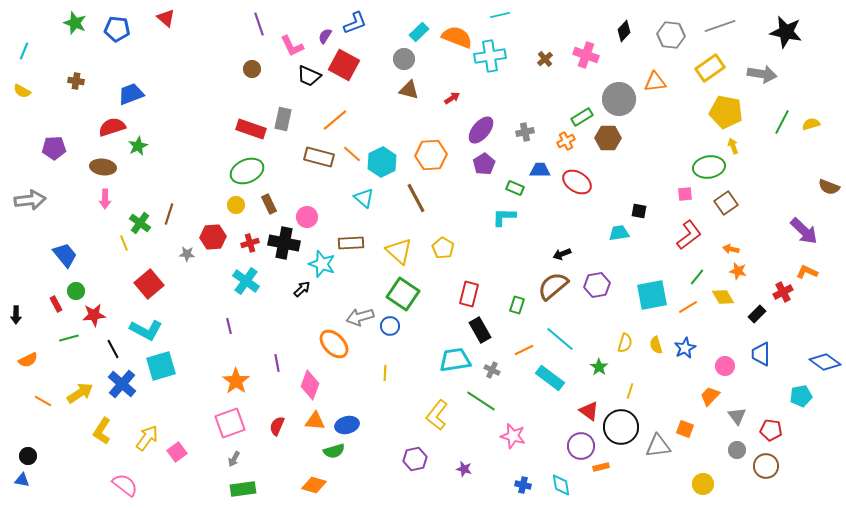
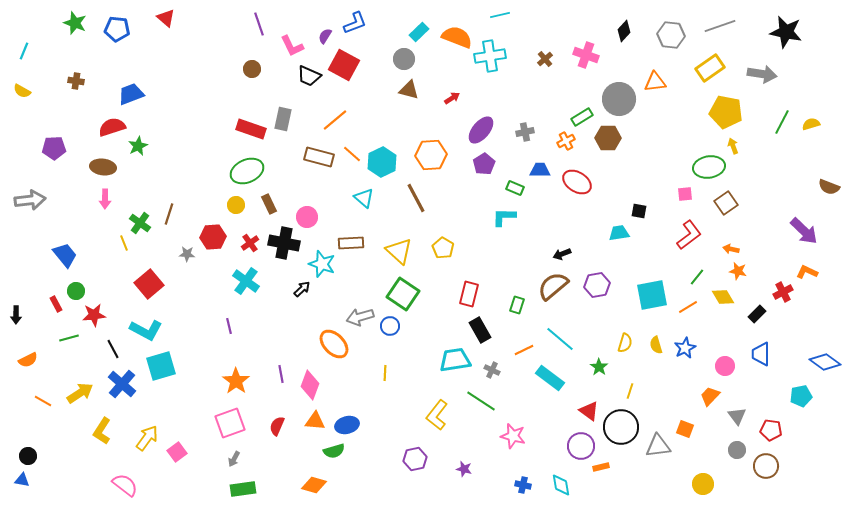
red cross at (250, 243): rotated 18 degrees counterclockwise
purple line at (277, 363): moved 4 px right, 11 px down
